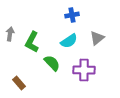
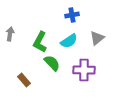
green L-shape: moved 8 px right
brown rectangle: moved 5 px right, 3 px up
